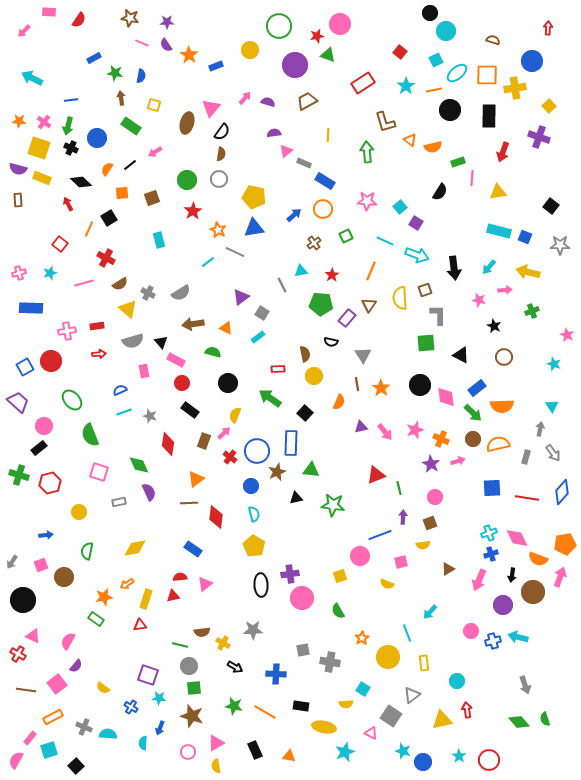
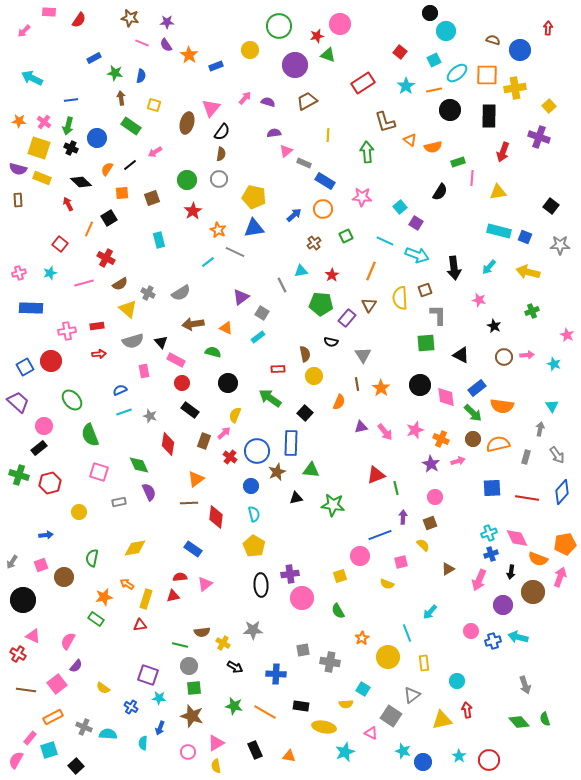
cyan square at (436, 60): moved 2 px left
blue circle at (532, 61): moved 12 px left, 11 px up
pink star at (367, 201): moved 5 px left, 4 px up
pink arrow at (505, 290): moved 22 px right, 65 px down
orange semicircle at (502, 406): rotated 10 degrees clockwise
gray arrow at (553, 453): moved 4 px right, 2 px down
green line at (399, 488): moved 3 px left
yellow semicircle at (423, 545): rotated 128 degrees counterclockwise
green semicircle at (87, 551): moved 5 px right, 7 px down
black arrow at (512, 575): moved 1 px left, 3 px up
orange arrow at (127, 584): rotated 64 degrees clockwise
